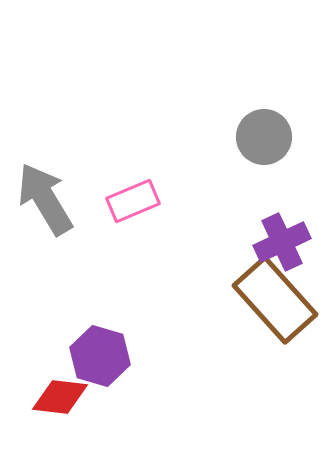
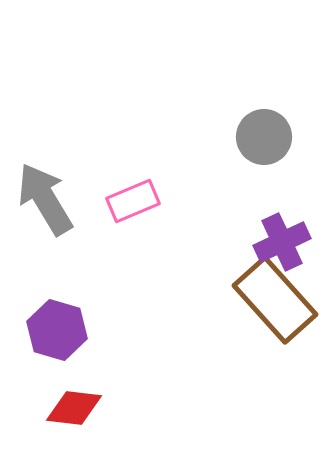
purple hexagon: moved 43 px left, 26 px up
red diamond: moved 14 px right, 11 px down
